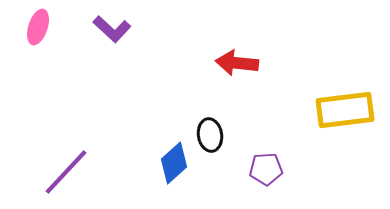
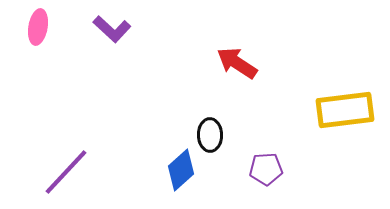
pink ellipse: rotated 8 degrees counterclockwise
red arrow: rotated 27 degrees clockwise
black ellipse: rotated 8 degrees clockwise
blue diamond: moved 7 px right, 7 px down
